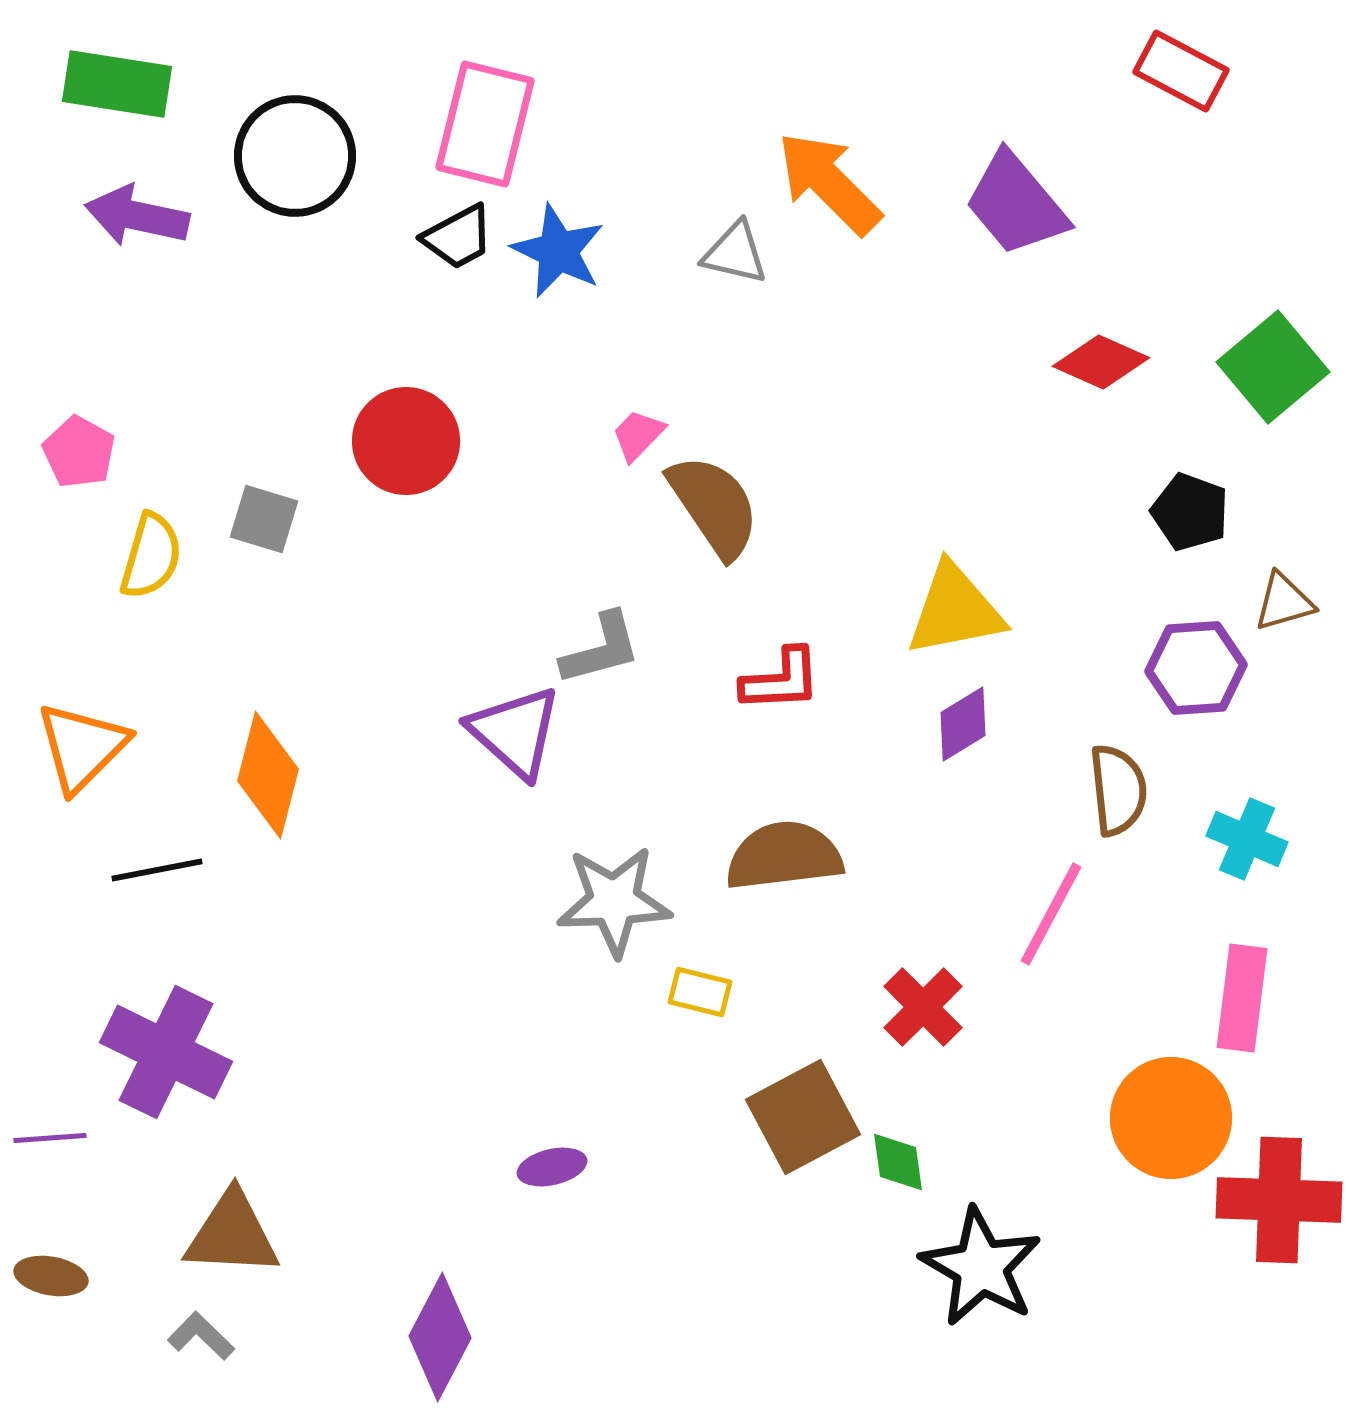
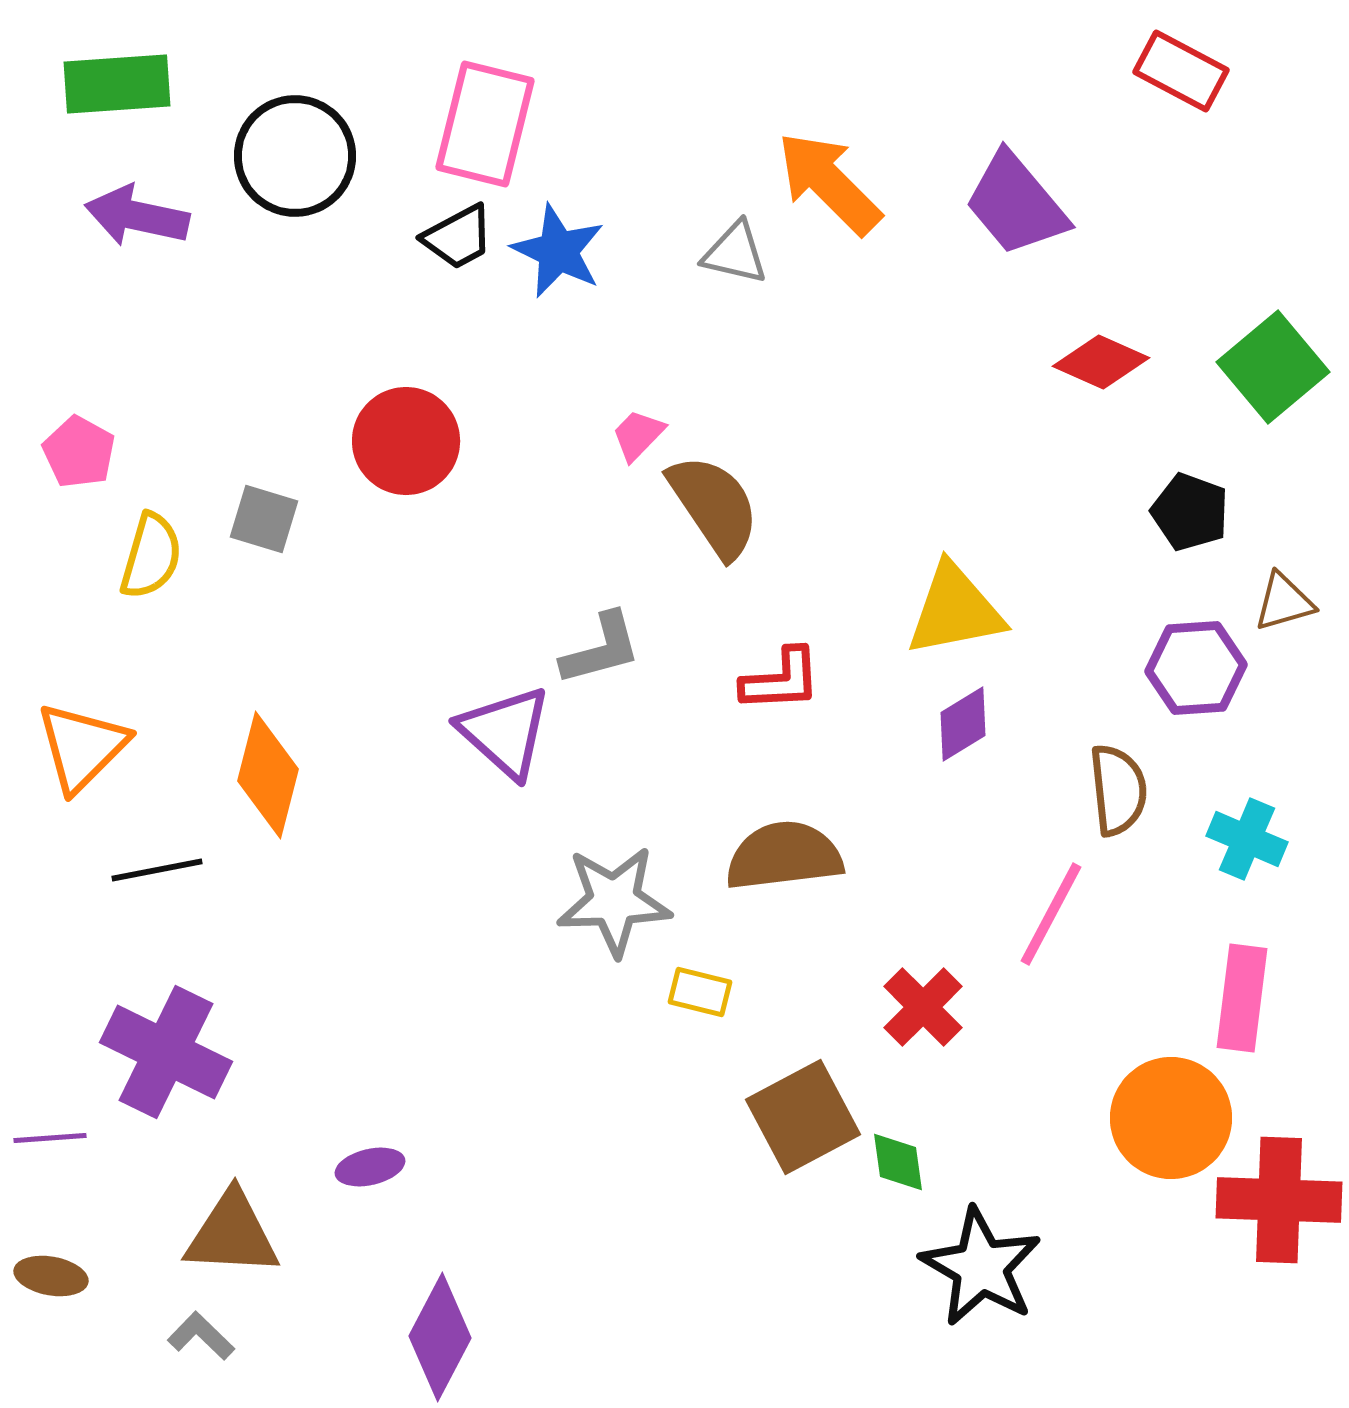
green rectangle at (117, 84): rotated 13 degrees counterclockwise
purple triangle at (515, 732): moved 10 px left
purple ellipse at (552, 1167): moved 182 px left
